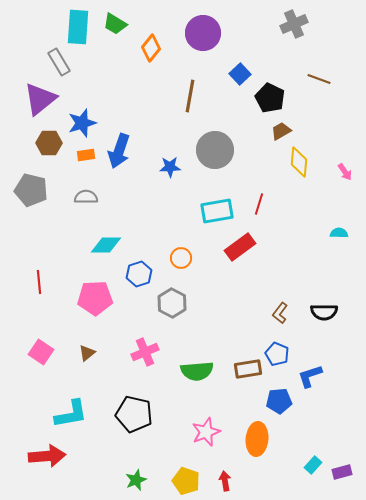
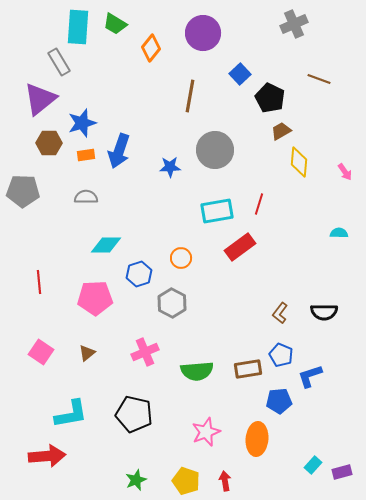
gray pentagon at (31, 190): moved 8 px left, 1 px down; rotated 12 degrees counterclockwise
blue pentagon at (277, 354): moved 4 px right, 1 px down
